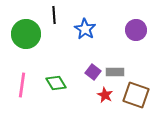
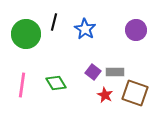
black line: moved 7 px down; rotated 18 degrees clockwise
brown square: moved 1 px left, 2 px up
